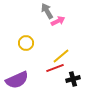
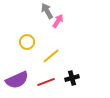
pink arrow: rotated 32 degrees counterclockwise
yellow circle: moved 1 px right, 1 px up
yellow line: moved 10 px left
red line: moved 9 px left, 14 px down
black cross: moved 1 px left, 1 px up
